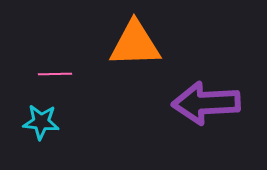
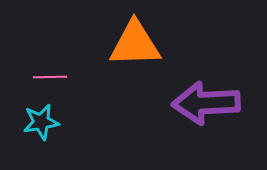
pink line: moved 5 px left, 3 px down
cyan star: rotated 15 degrees counterclockwise
